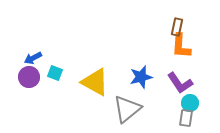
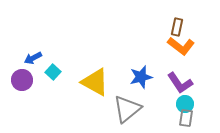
orange L-shape: rotated 56 degrees counterclockwise
cyan square: moved 2 px left, 1 px up; rotated 21 degrees clockwise
purple circle: moved 7 px left, 3 px down
cyan circle: moved 5 px left, 1 px down
